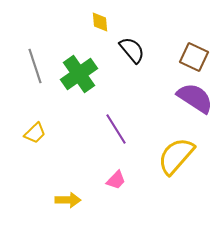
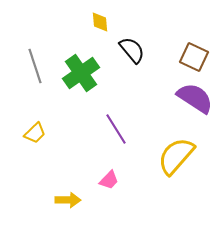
green cross: moved 2 px right, 1 px up
pink trapezoid: moved 7 px left
